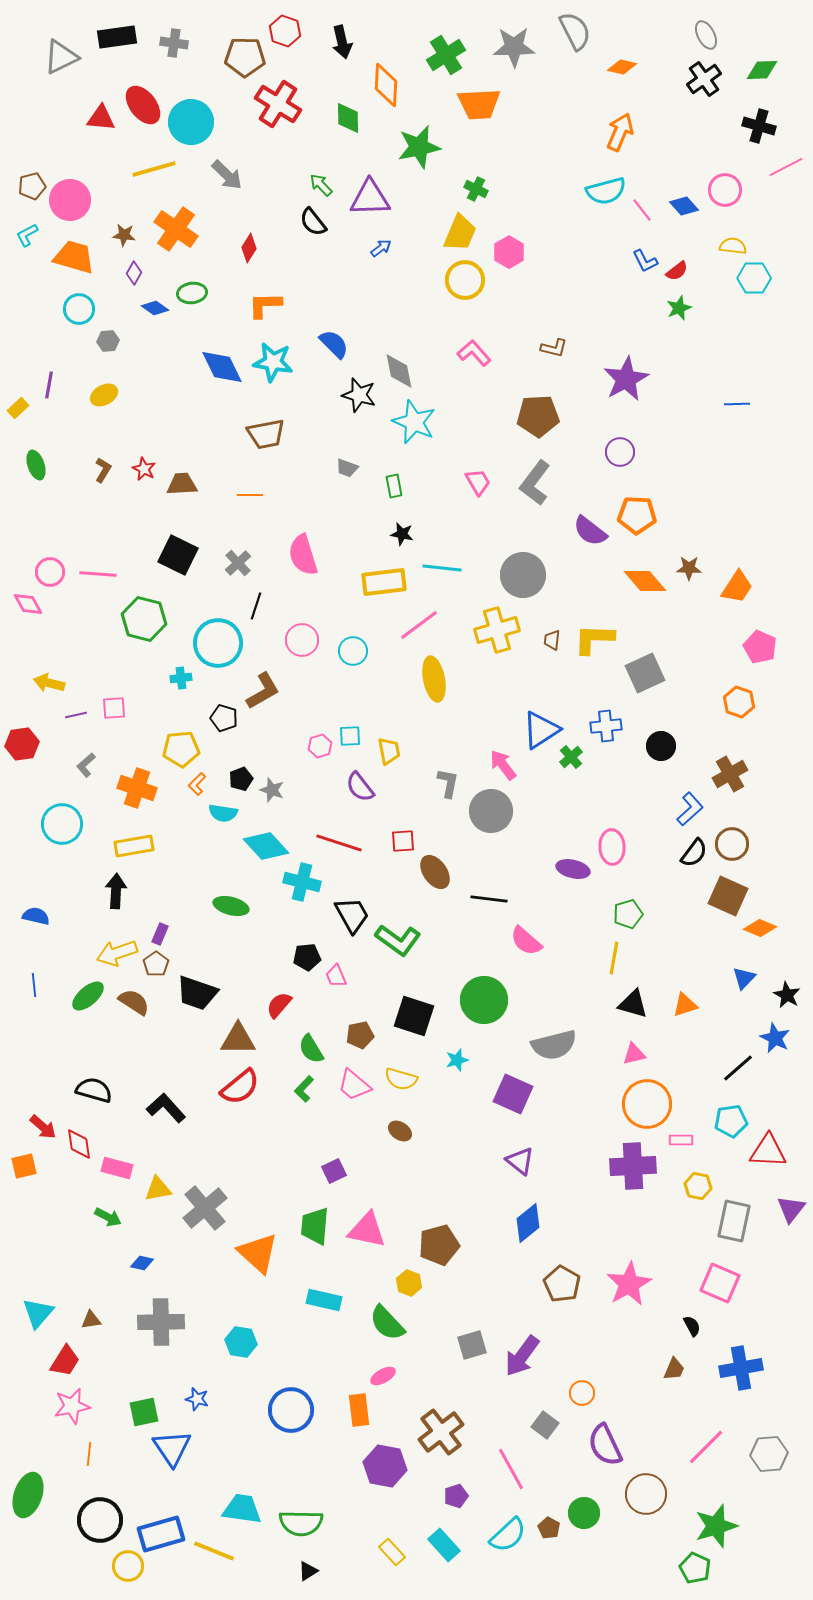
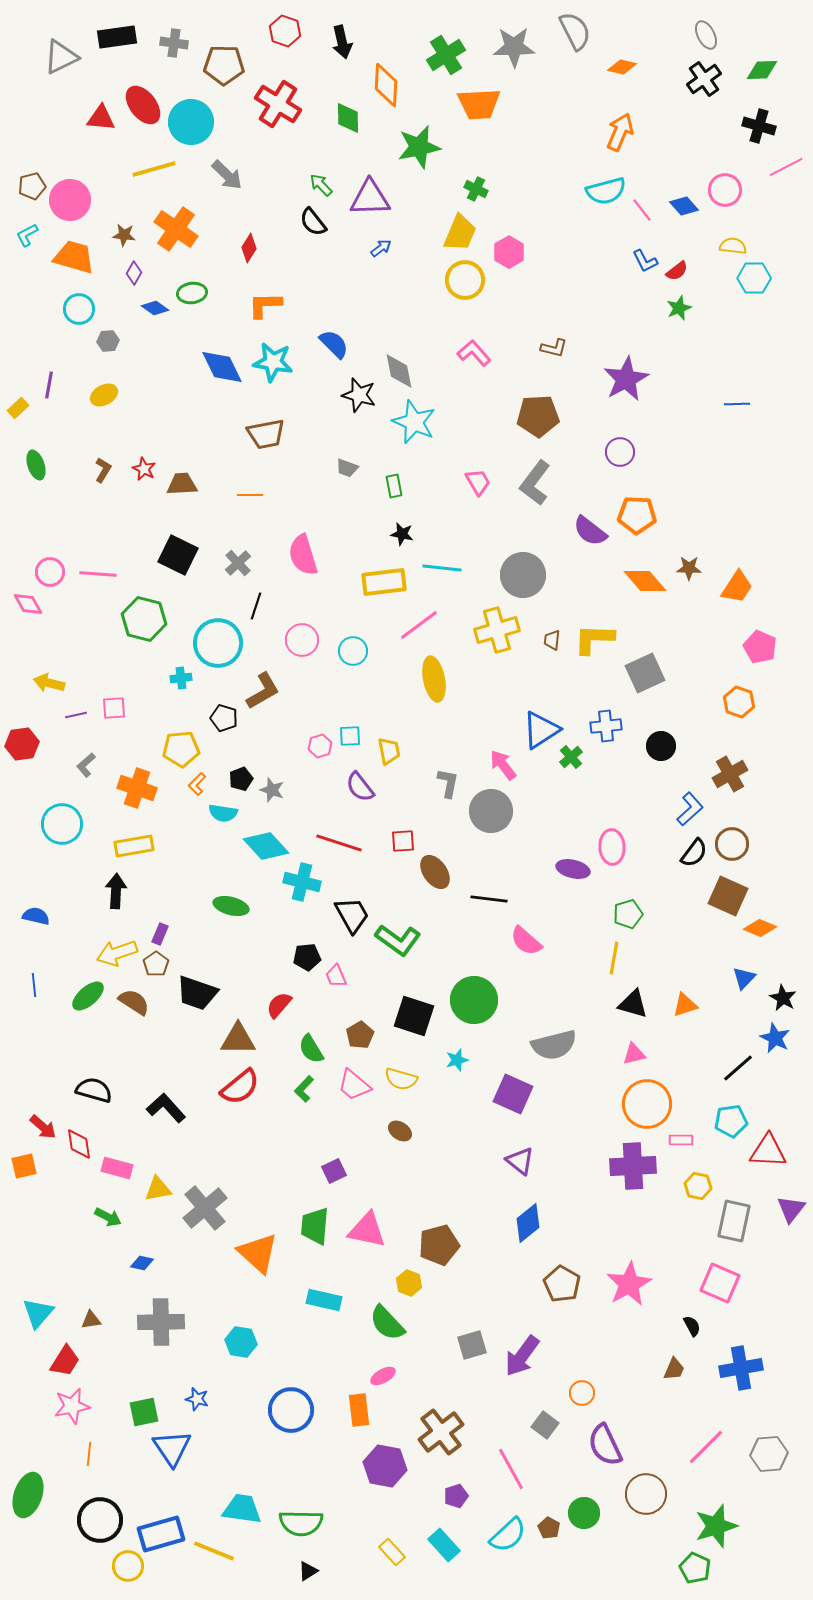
brown pentagon at (245, 57): moved 21 px left, 8 px down
black star at (787, 995): moved 4 px left, 3 px down
green circle at (484, 1000): moved 10 px left
brown pentagon at (360, 1035): rotated 20 degrees counterclockwise
